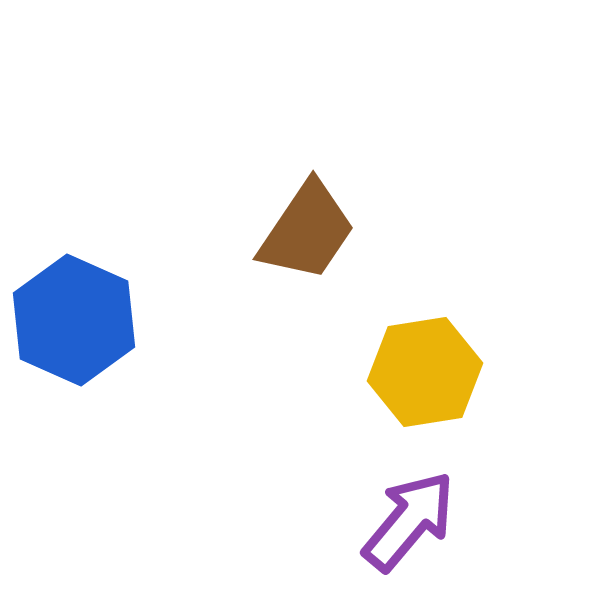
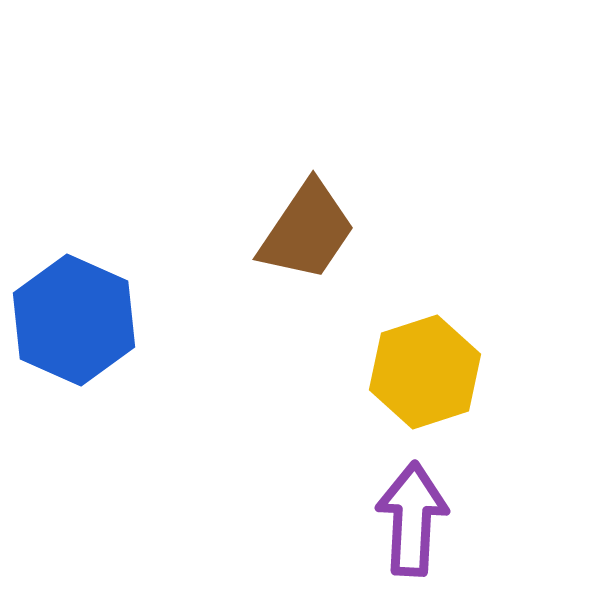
yellow hexagon: rotated 9 degrees counterclockwise
purple arrow: moved 3 px right, 2 px up; rotated 37 degrees counterclockwise
